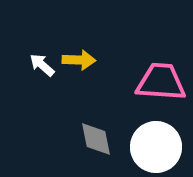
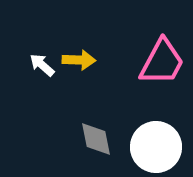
pink trapezoid: moved 1 px right, 20 px up; rotated 114 degrees clockwise
